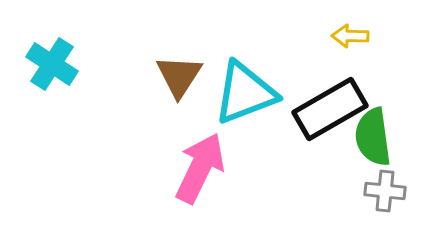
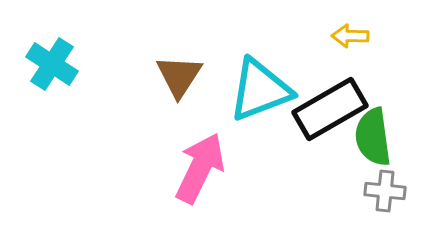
cyan triangle: moved 15 px right, 3 px up
